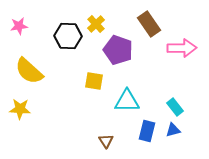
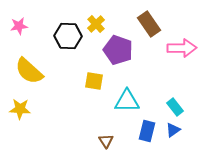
blue triangle: rotated 21 degrees counterclockwise
